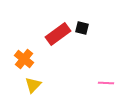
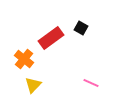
black square: moved 1 px left; rotated 16 degrees clockwise
red rectangle: moved 7 px left, 4 px down
pink line: moved 15 px left; rotated 21 degrees clockwise
